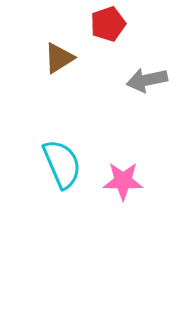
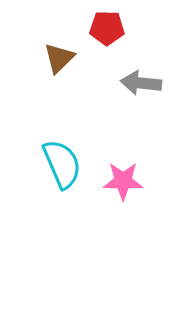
red pentagon: moved 1 px left, 4 px down; rotated 20 degrees clockwise
brown triangle: rotated 12 degrees counterclockwise
gray arrow: moved 6 px left, 3 px down; rotated 18 degrees clockwise
